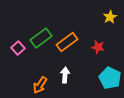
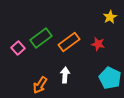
orange rectangle: moved 2 px right
red star: moved 3 px up
